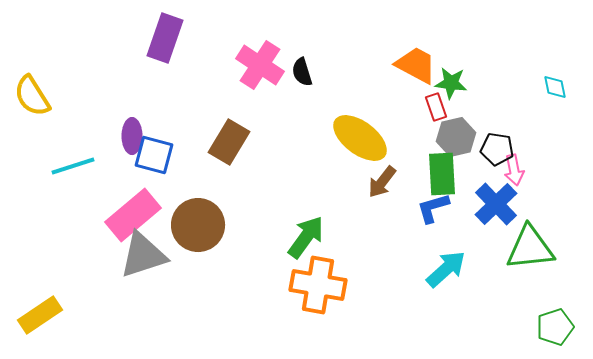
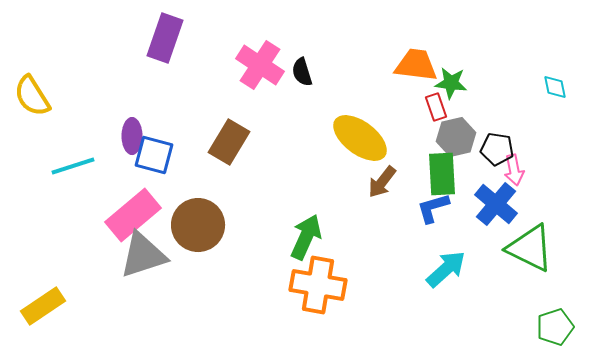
orange trapezoid: rotated 21 degrees counterclockwise
blue cross: rotated 6 degrees counterclockwise
green arrow: rotated 12 degrees counterclockwise
green triangle: rotated 32 degrees clockwise
yellow rectangle: moved 3 px right, 9 px up
